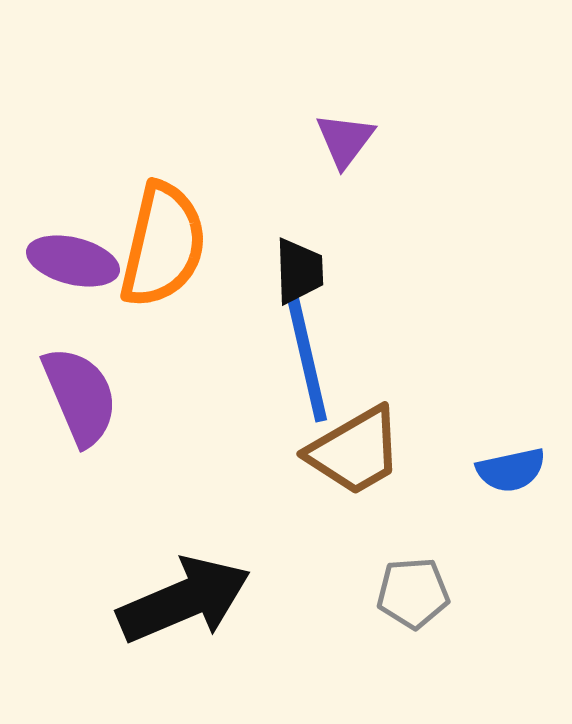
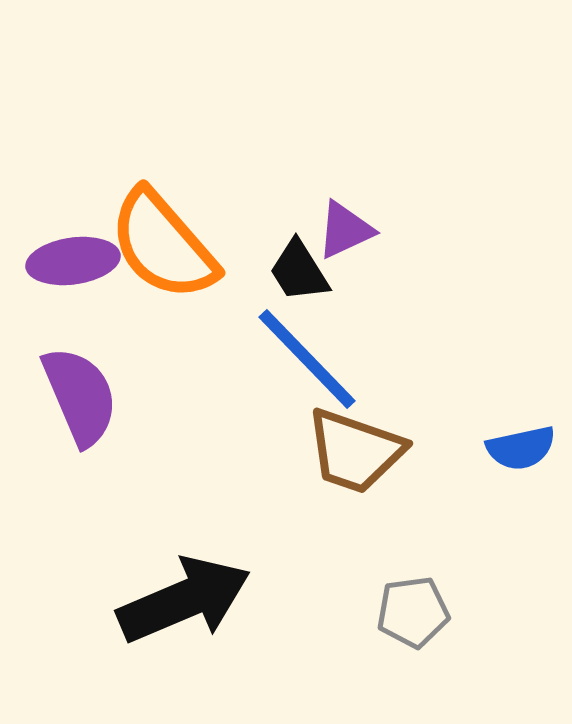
purple triangle: moved 90 px down; rotated 28 degrees clockwise
orange semicircle: rotated 126 degrees clockwise
purple ellipse: rotated 22 degrees counterclockwise
black trapezoid: rotated 150 degrees clockwise
blue line: rotated 31 degrees counterclockwise
brown trapezoid: rotated 49 degrees clockwise
blue semicircle: moved 10 px right, 22 px up
gray pentagon: moved 19 px down; rotated 4 degrees counterclockwise
